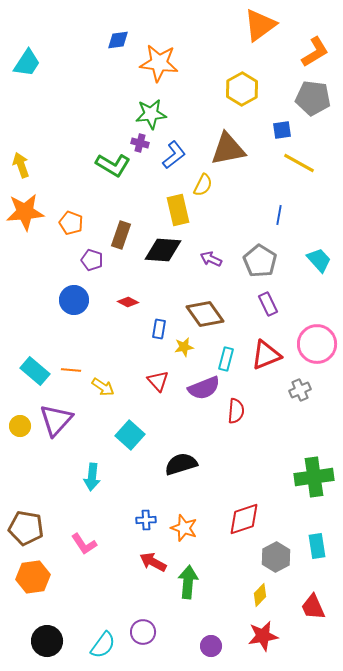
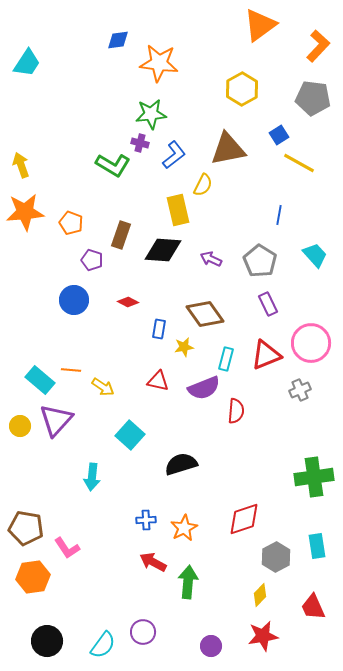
orange L-shape at (315, 52): moved 3 px right, 6 px up; rotated 16 degrees counterclockwise
blue square at (282, 130): moved 3 px left, 5 px down; rotated 24 degrees counterclockwise
cyan trapezoid at (319, 260): moved 4 px left, 5 px up
pink circle at (317, 344): moved 6 px left, 1 px up
cyan rectangle at (35, 371): moved 5 px right, 9 px down
red triangle at (158, 381): rotated 35 degrees counterclockwise
orange star at (184, 528): rotated 24 degrees clockwise
pink L-shape at (84, 544): moved 17 px left, 4 px down
